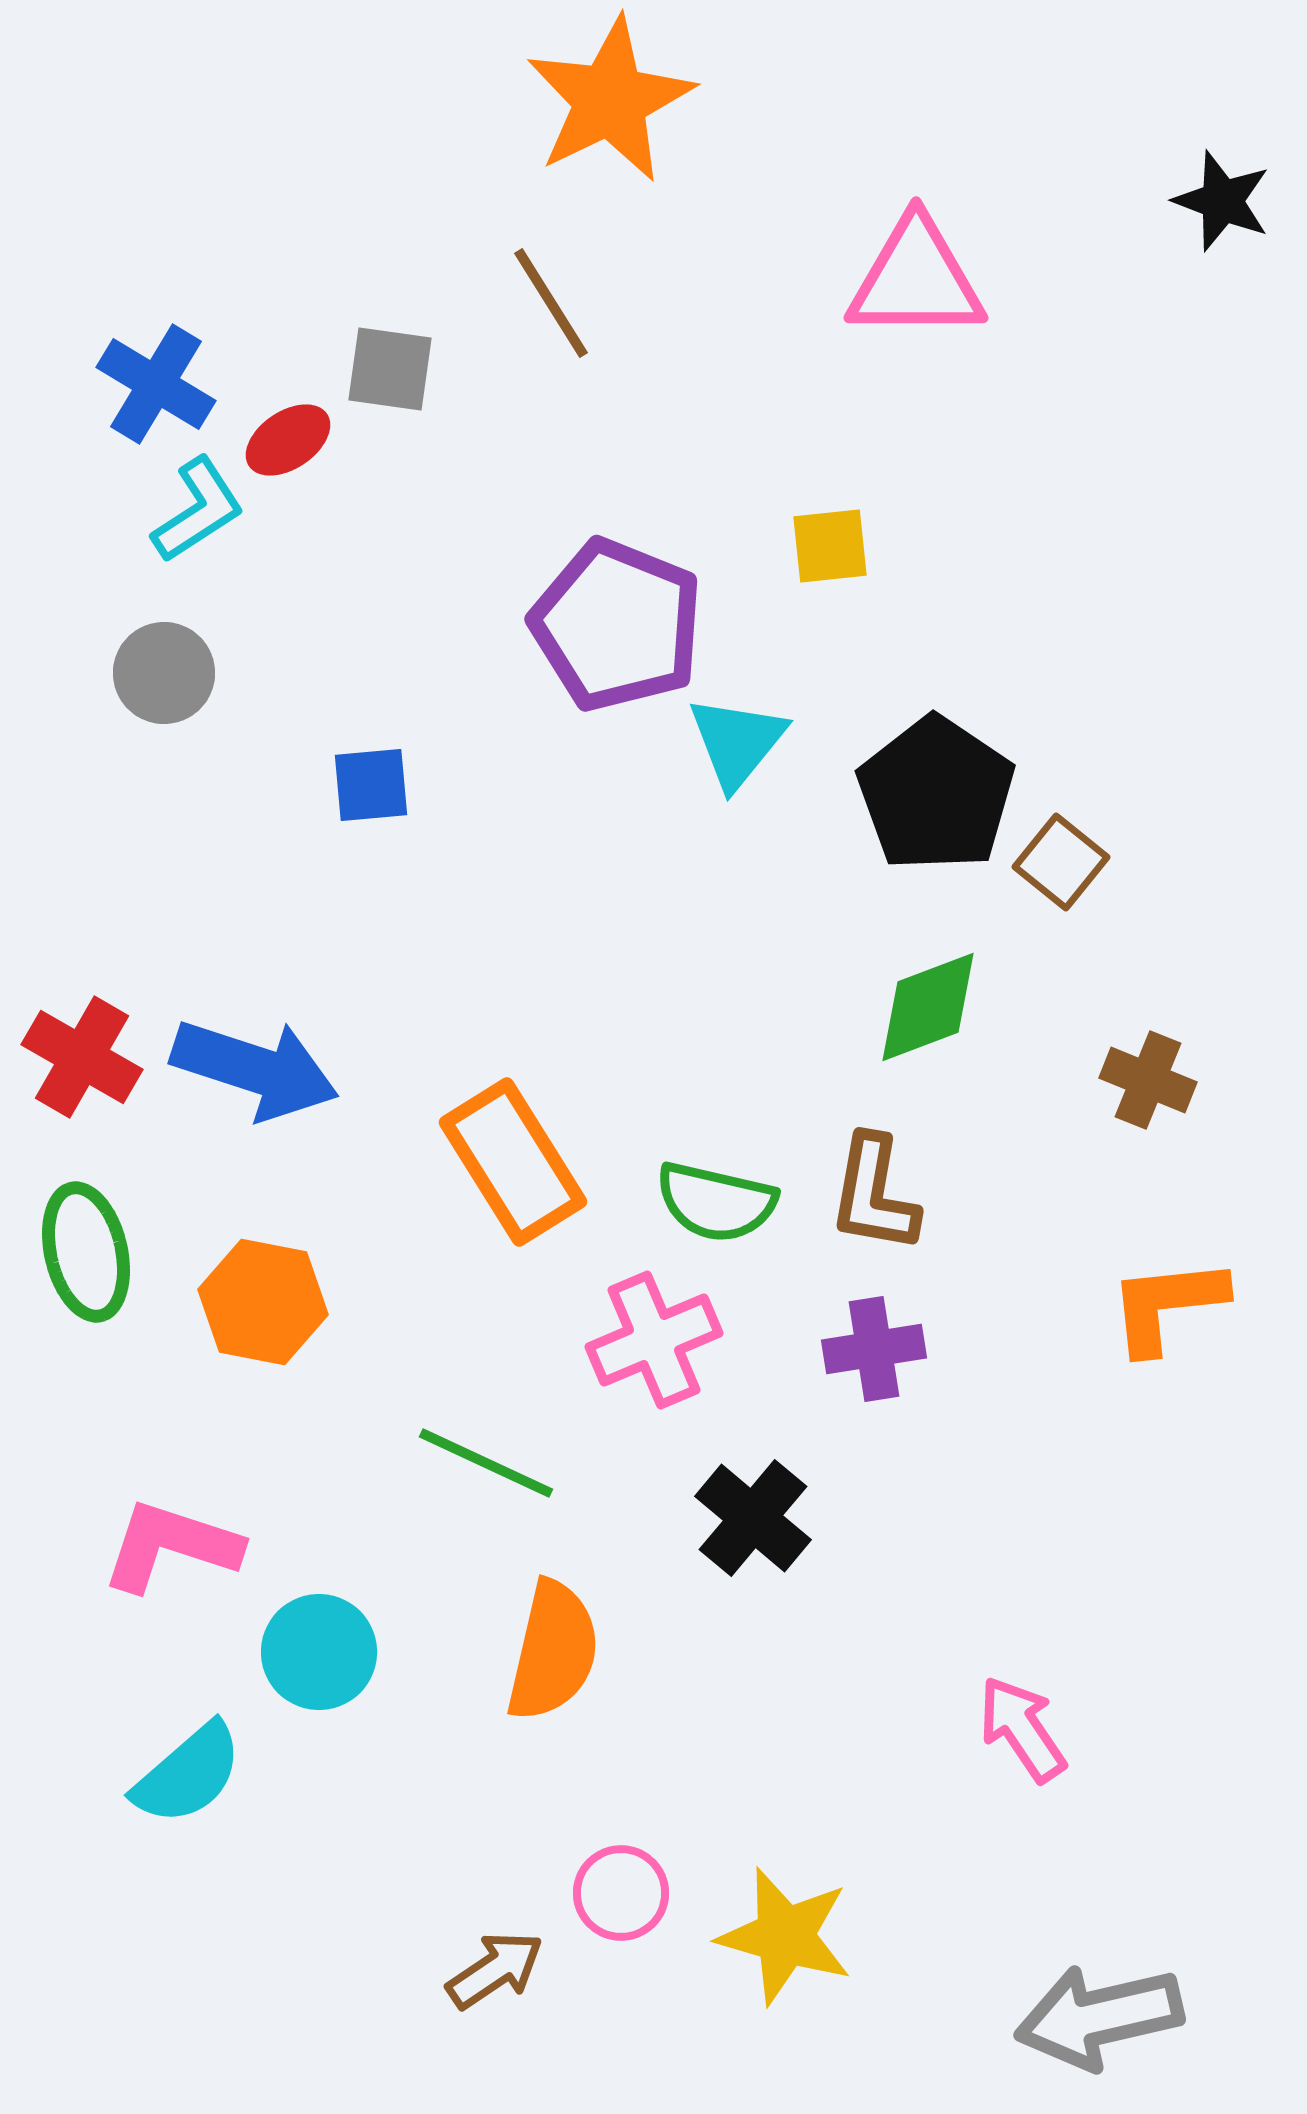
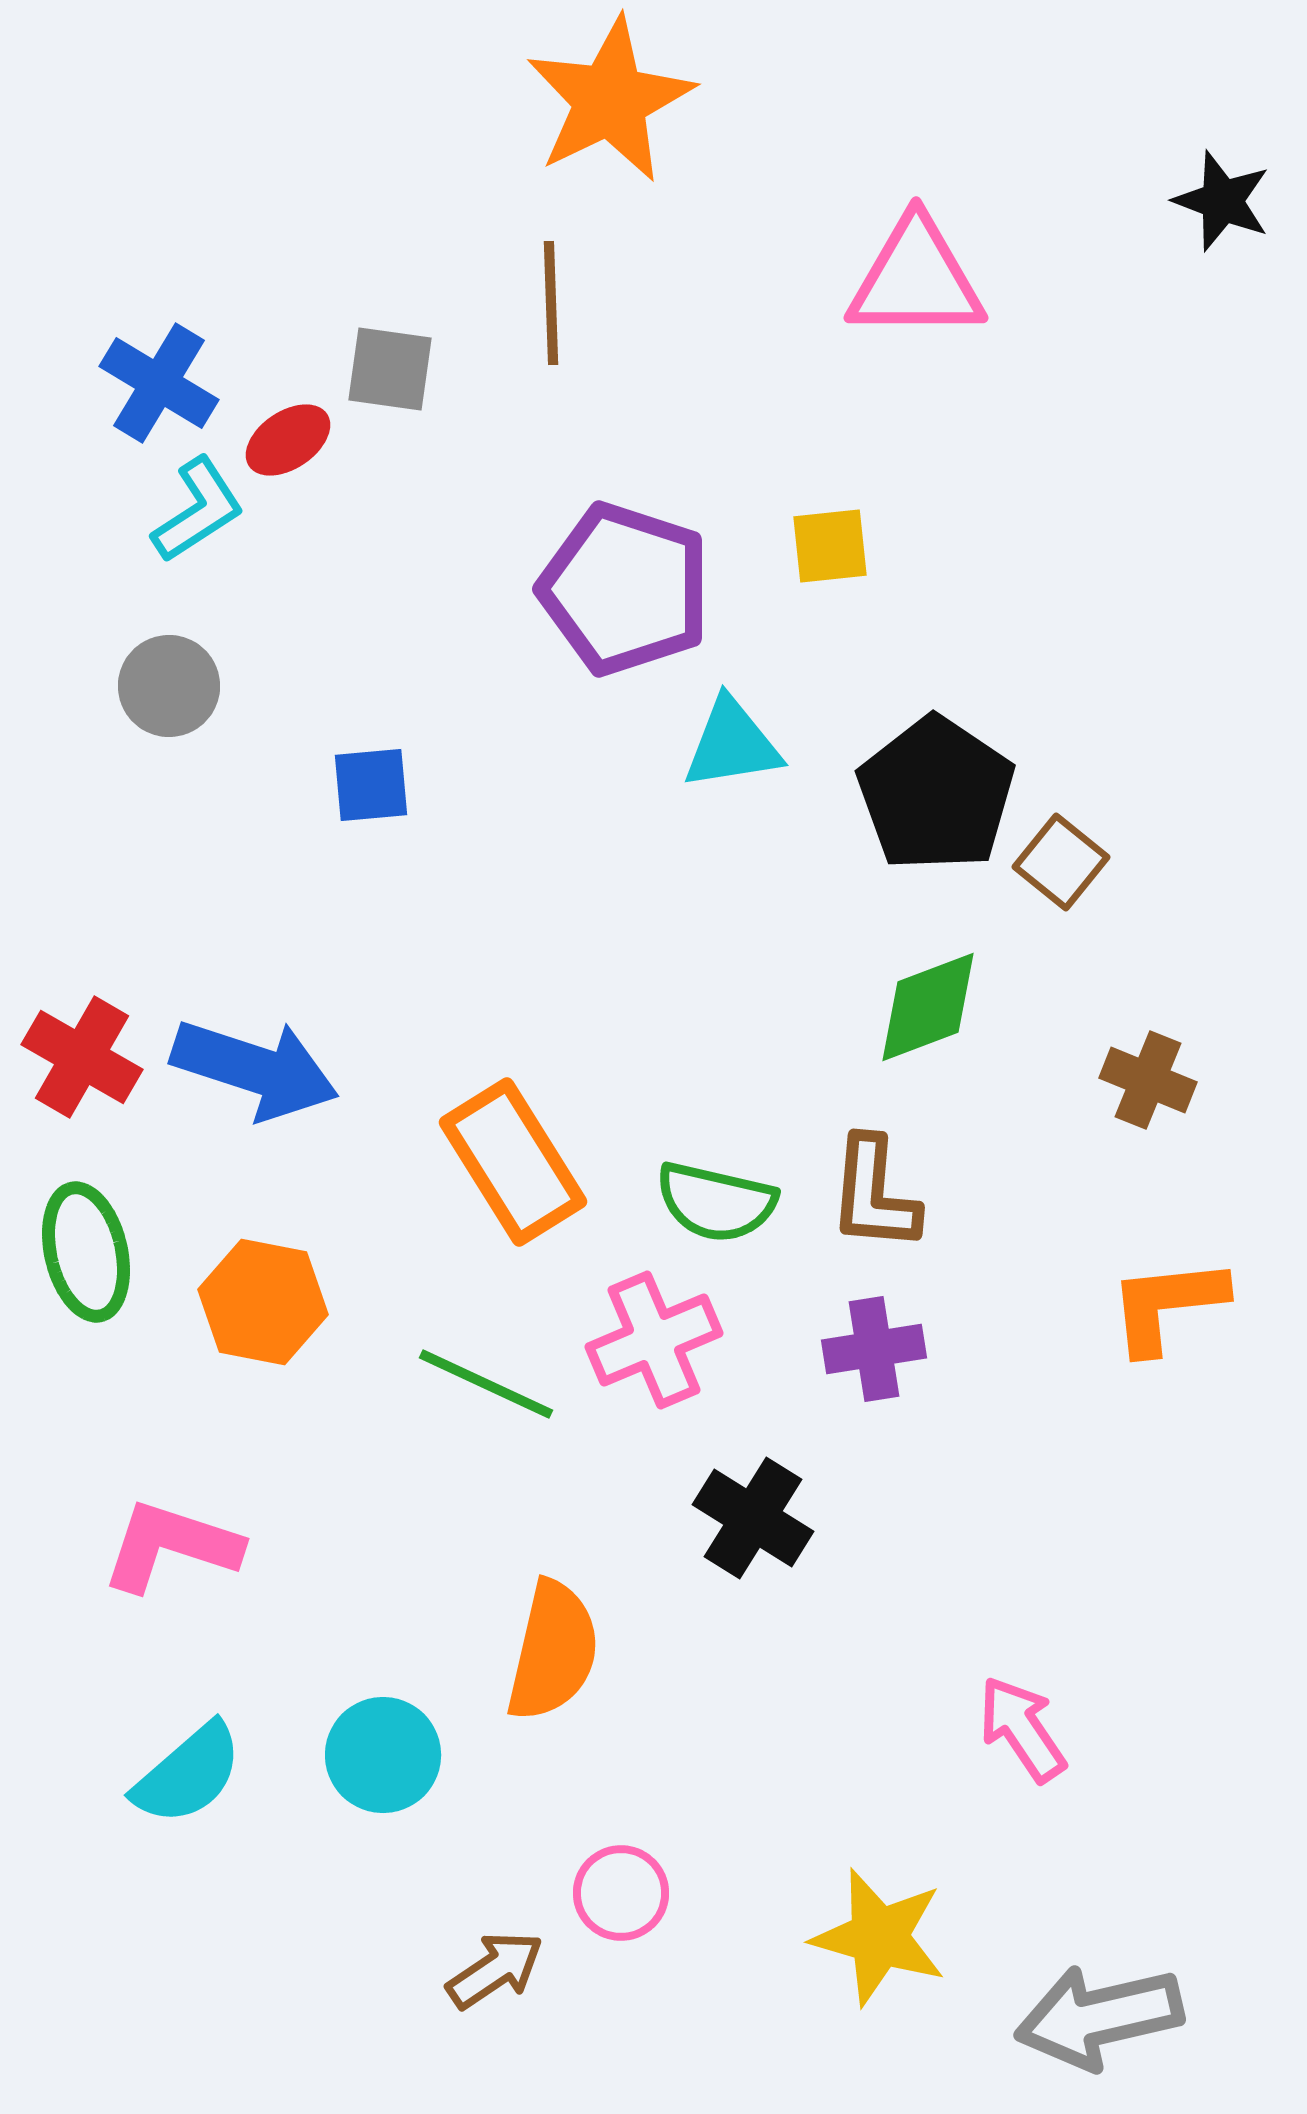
brown line: rotated 30 degrees clockwise
blue cross: moved 3 px right, 1 px up
purple pentagon: moved 8 px right, 36 px up; rotated 4 degrees counterclockwise
gray circle: moved 5 px right, 13 px down
cyan triangle: moved 5 px left, 2 px down; rotated 42 degrees clockwise
brown L-shape: rotated 5 degrees counterclockwise
green line: moved 79 px up
black cross: rotated 8 degrees counterclockwise
cyan circle: moved 64 px right, 103 px down
yellow star: moved 94 px right, 1 px down
